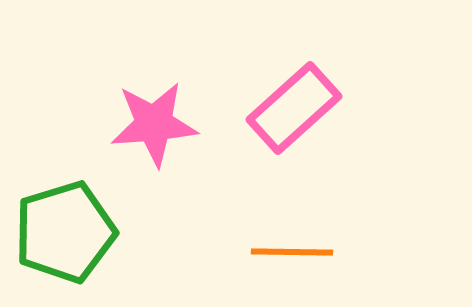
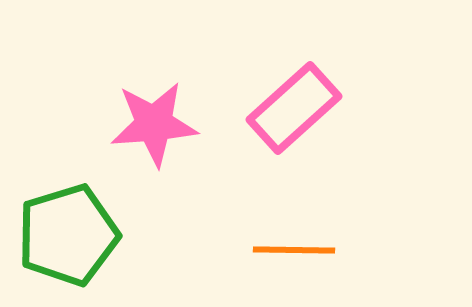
green pentagon: moved 3 px right, 3 px down
orange line: moved 2 px right, 2 px up
